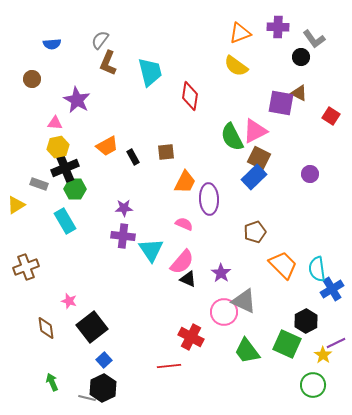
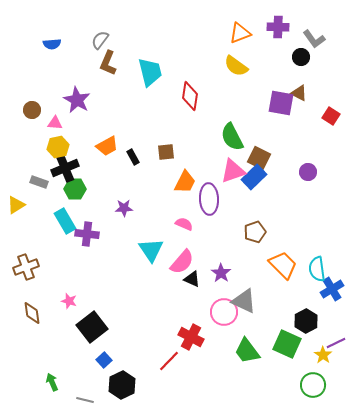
brown circle at (32, 79): moved 31 px down
pink triangle at (255, 131): moved 22 px left, 40 px down; rotated 8 degrees clockwise
purple circle at (310, 174): moved 2 px left, 2 px up
gray rectangle at (39, 184): moved 2 px up
purple cross at (123, 236): moved 36 px left, 2 px up
black triangle at (188, 279): moved 4 px right
brown diamond at (46, 328): moved 14 px left, 15 px up
red line at (169, 366): moved 5 px up; rotated 40 degrees counterclockwise
black hexagon at (103, 388): moved 19 px right, 3 px up
gray line at (87, 398): moved 2 px left, 2 px down
